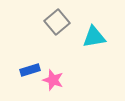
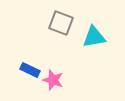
gray square: moved 4 px right, 1 px down; rotated 30 degrees counterclockwise
blue rectangle: rotated 42 degrees clockwise
